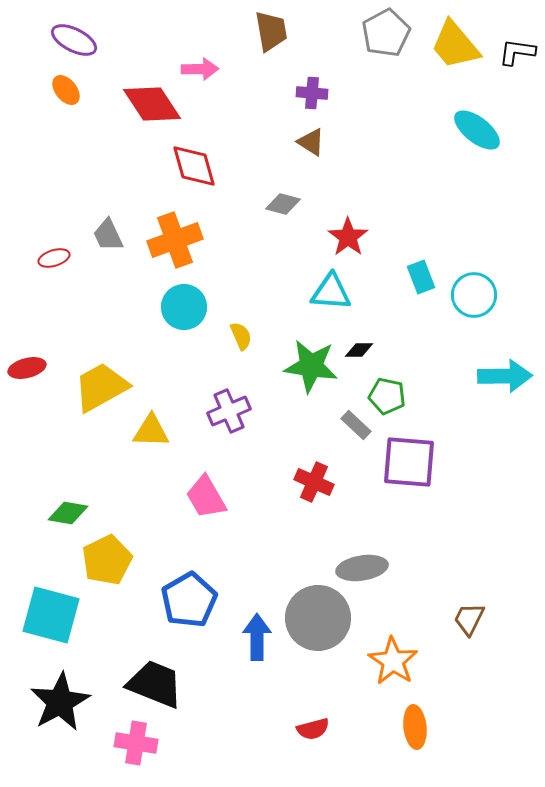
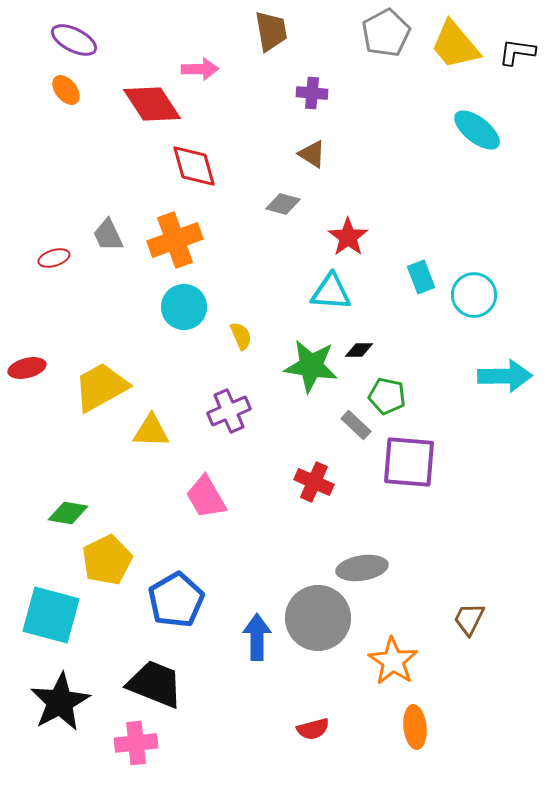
brown triangle at (311, 142): moved 1 px right, 12 px down
blue pentagon at (189, 600): moved 13 px left
pink cross at (136, 743): rotated 15 degrees counterclockwise
